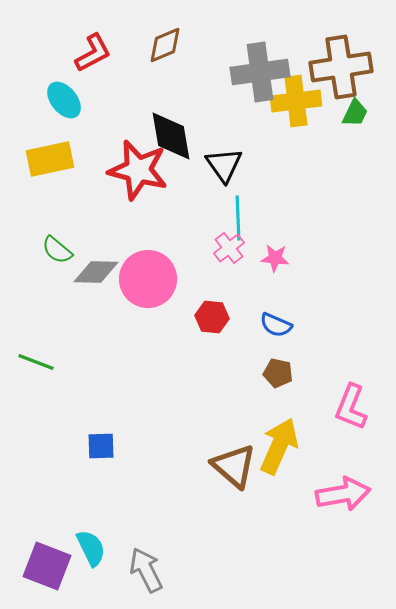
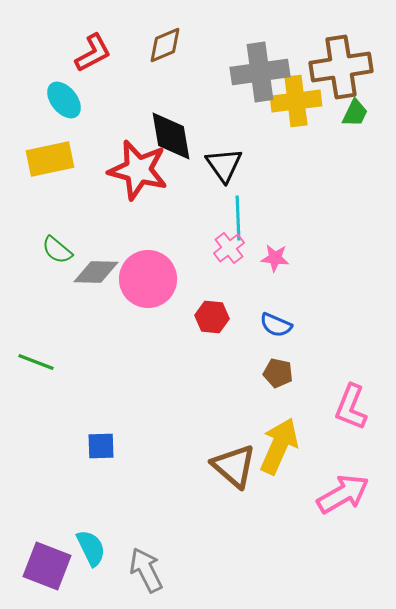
pink arrow: rotated 20 degrees counterclockwise
